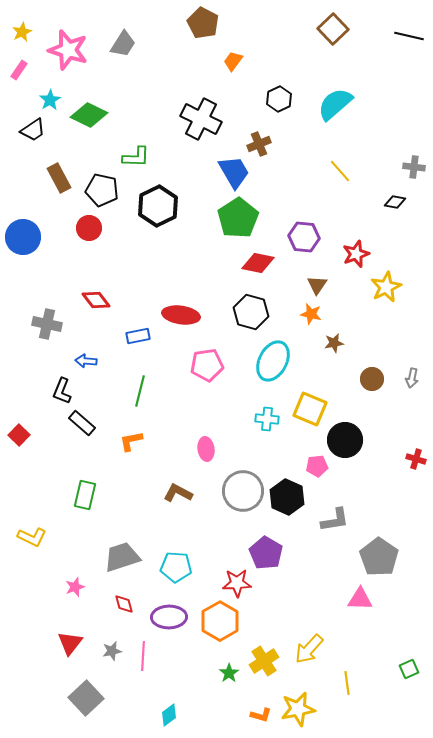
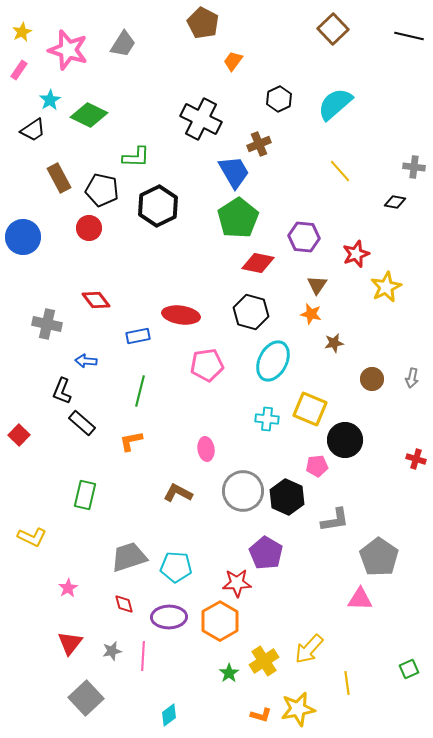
gray trapezoid at (122, 557): moved 7 px right
pink star at (75, 587): moved 7 px left, 1 px down; rotated 12 degrees counterclockwise
